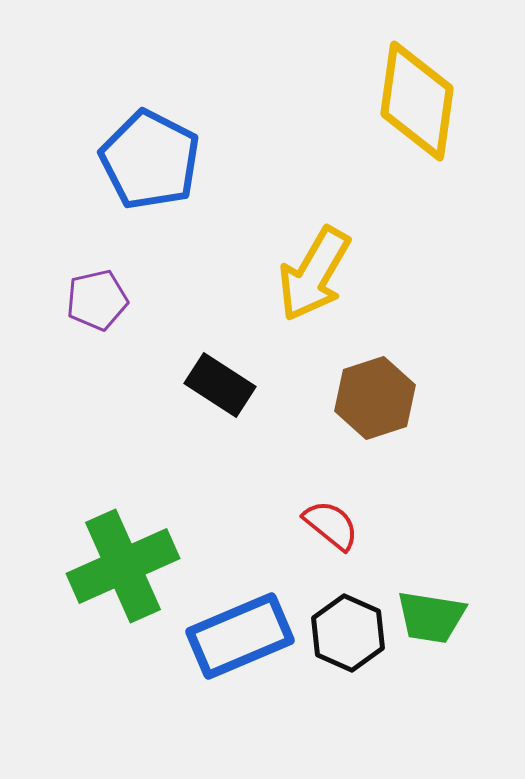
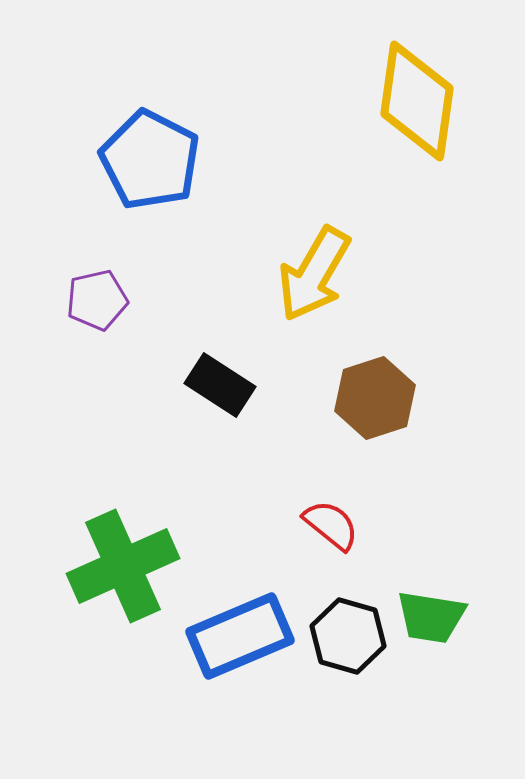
black hexagon: moved 3 px down; rotated 8 degrees counterclockwise
